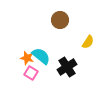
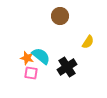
brown circle: moved 4 px up
pink square: rotated 24 degrees counterclockwise
